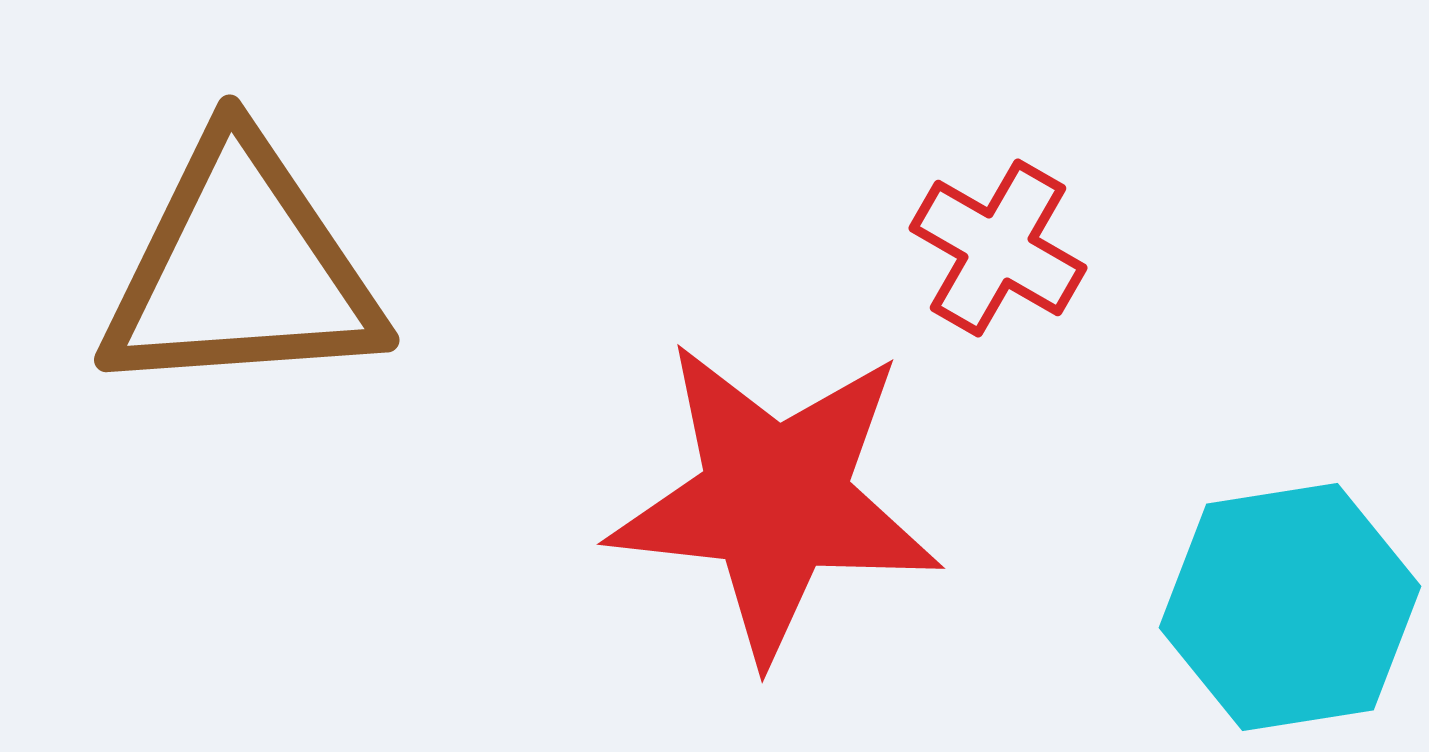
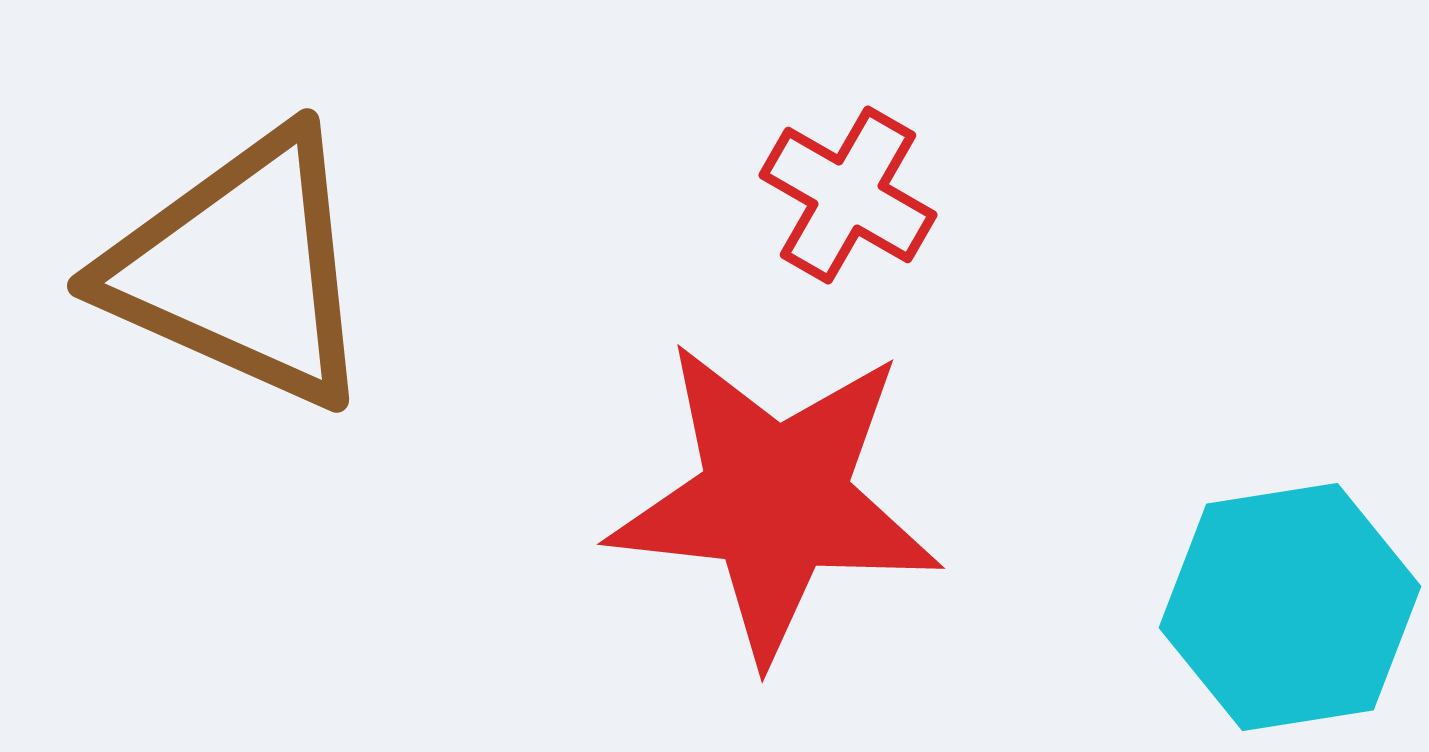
red cross: moved 150 px left, 53 px up
brown triangle: rotated 28 degrees clockwise
